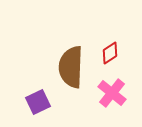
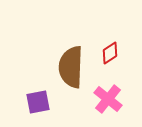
pink cross: moved 4 px left, 6 px down
purple square: rotated 15 degrees clockwise
